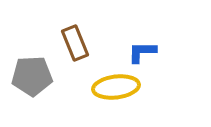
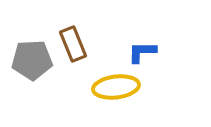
brown rectangle: moved 2 px left, 1 px down
gray pentagon: moved 16 px up
